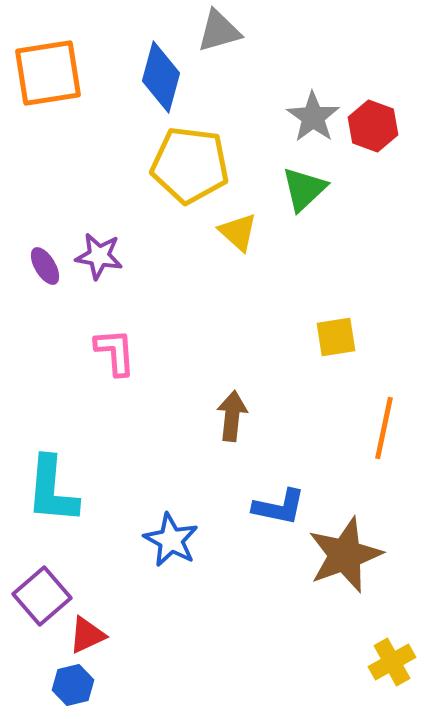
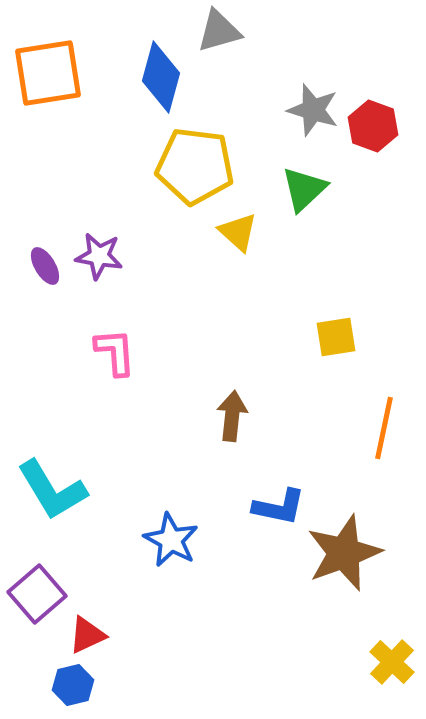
gray star: moved 7 px up; rotated 18 degrees counterclockwise
yellow pentagon: moved 5 px right, 1 px down
cyan L-shape: rotated 36 degrees counterclockwise
brown star: moved 1 px left, 2 px up
purple square: moved 5 px left, 2 px up
yellow cross: rotated 18 degrees counterclockwise
